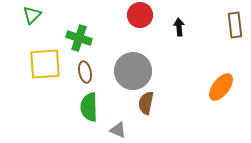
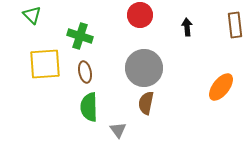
green triangle: rotated 30 degrees counterclockwise
black arrow: moved 8 px right
green cross: moved 1 px right, 2 px up
gray circle: moved 11 px right, 3 px up
gray triangle: rotated 30 degrees clockwise
